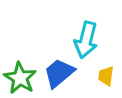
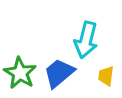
green star: moved 5 px up
